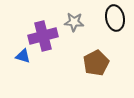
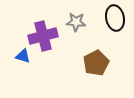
gray star: moved 2 px right
